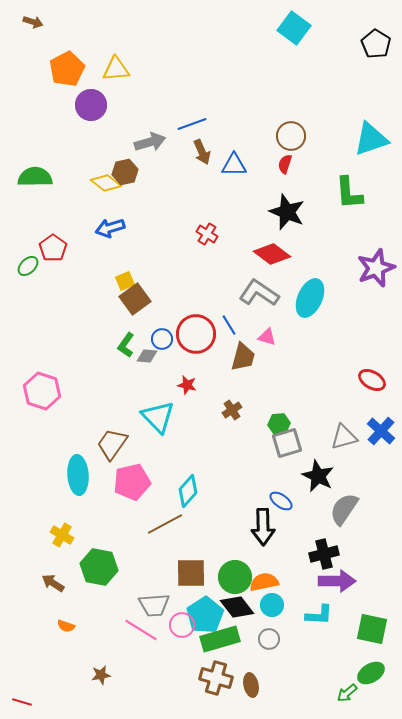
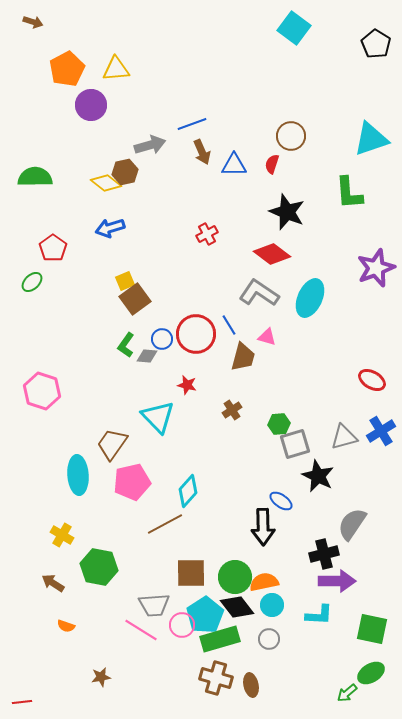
gray arrow at (150, 142): moved 3 px down
red semicircle at (285, 164): moved 13 px left
red cross at (207, 234): rotated 30 degrees clockwise
green ellipse at (28, 266): moved 4 px right, 16 px down
blue cross at (381, 431): rotated 16 degrees clockwise
gray square at (287, 443): moved 8 px right, 1 px down
gray semicircle at (344, 509): moved 8 px right, 15 px down
brown star at (101, 675): moved 2 px down
red line at (22, 702): rotated 24 degrees counterclockwise
